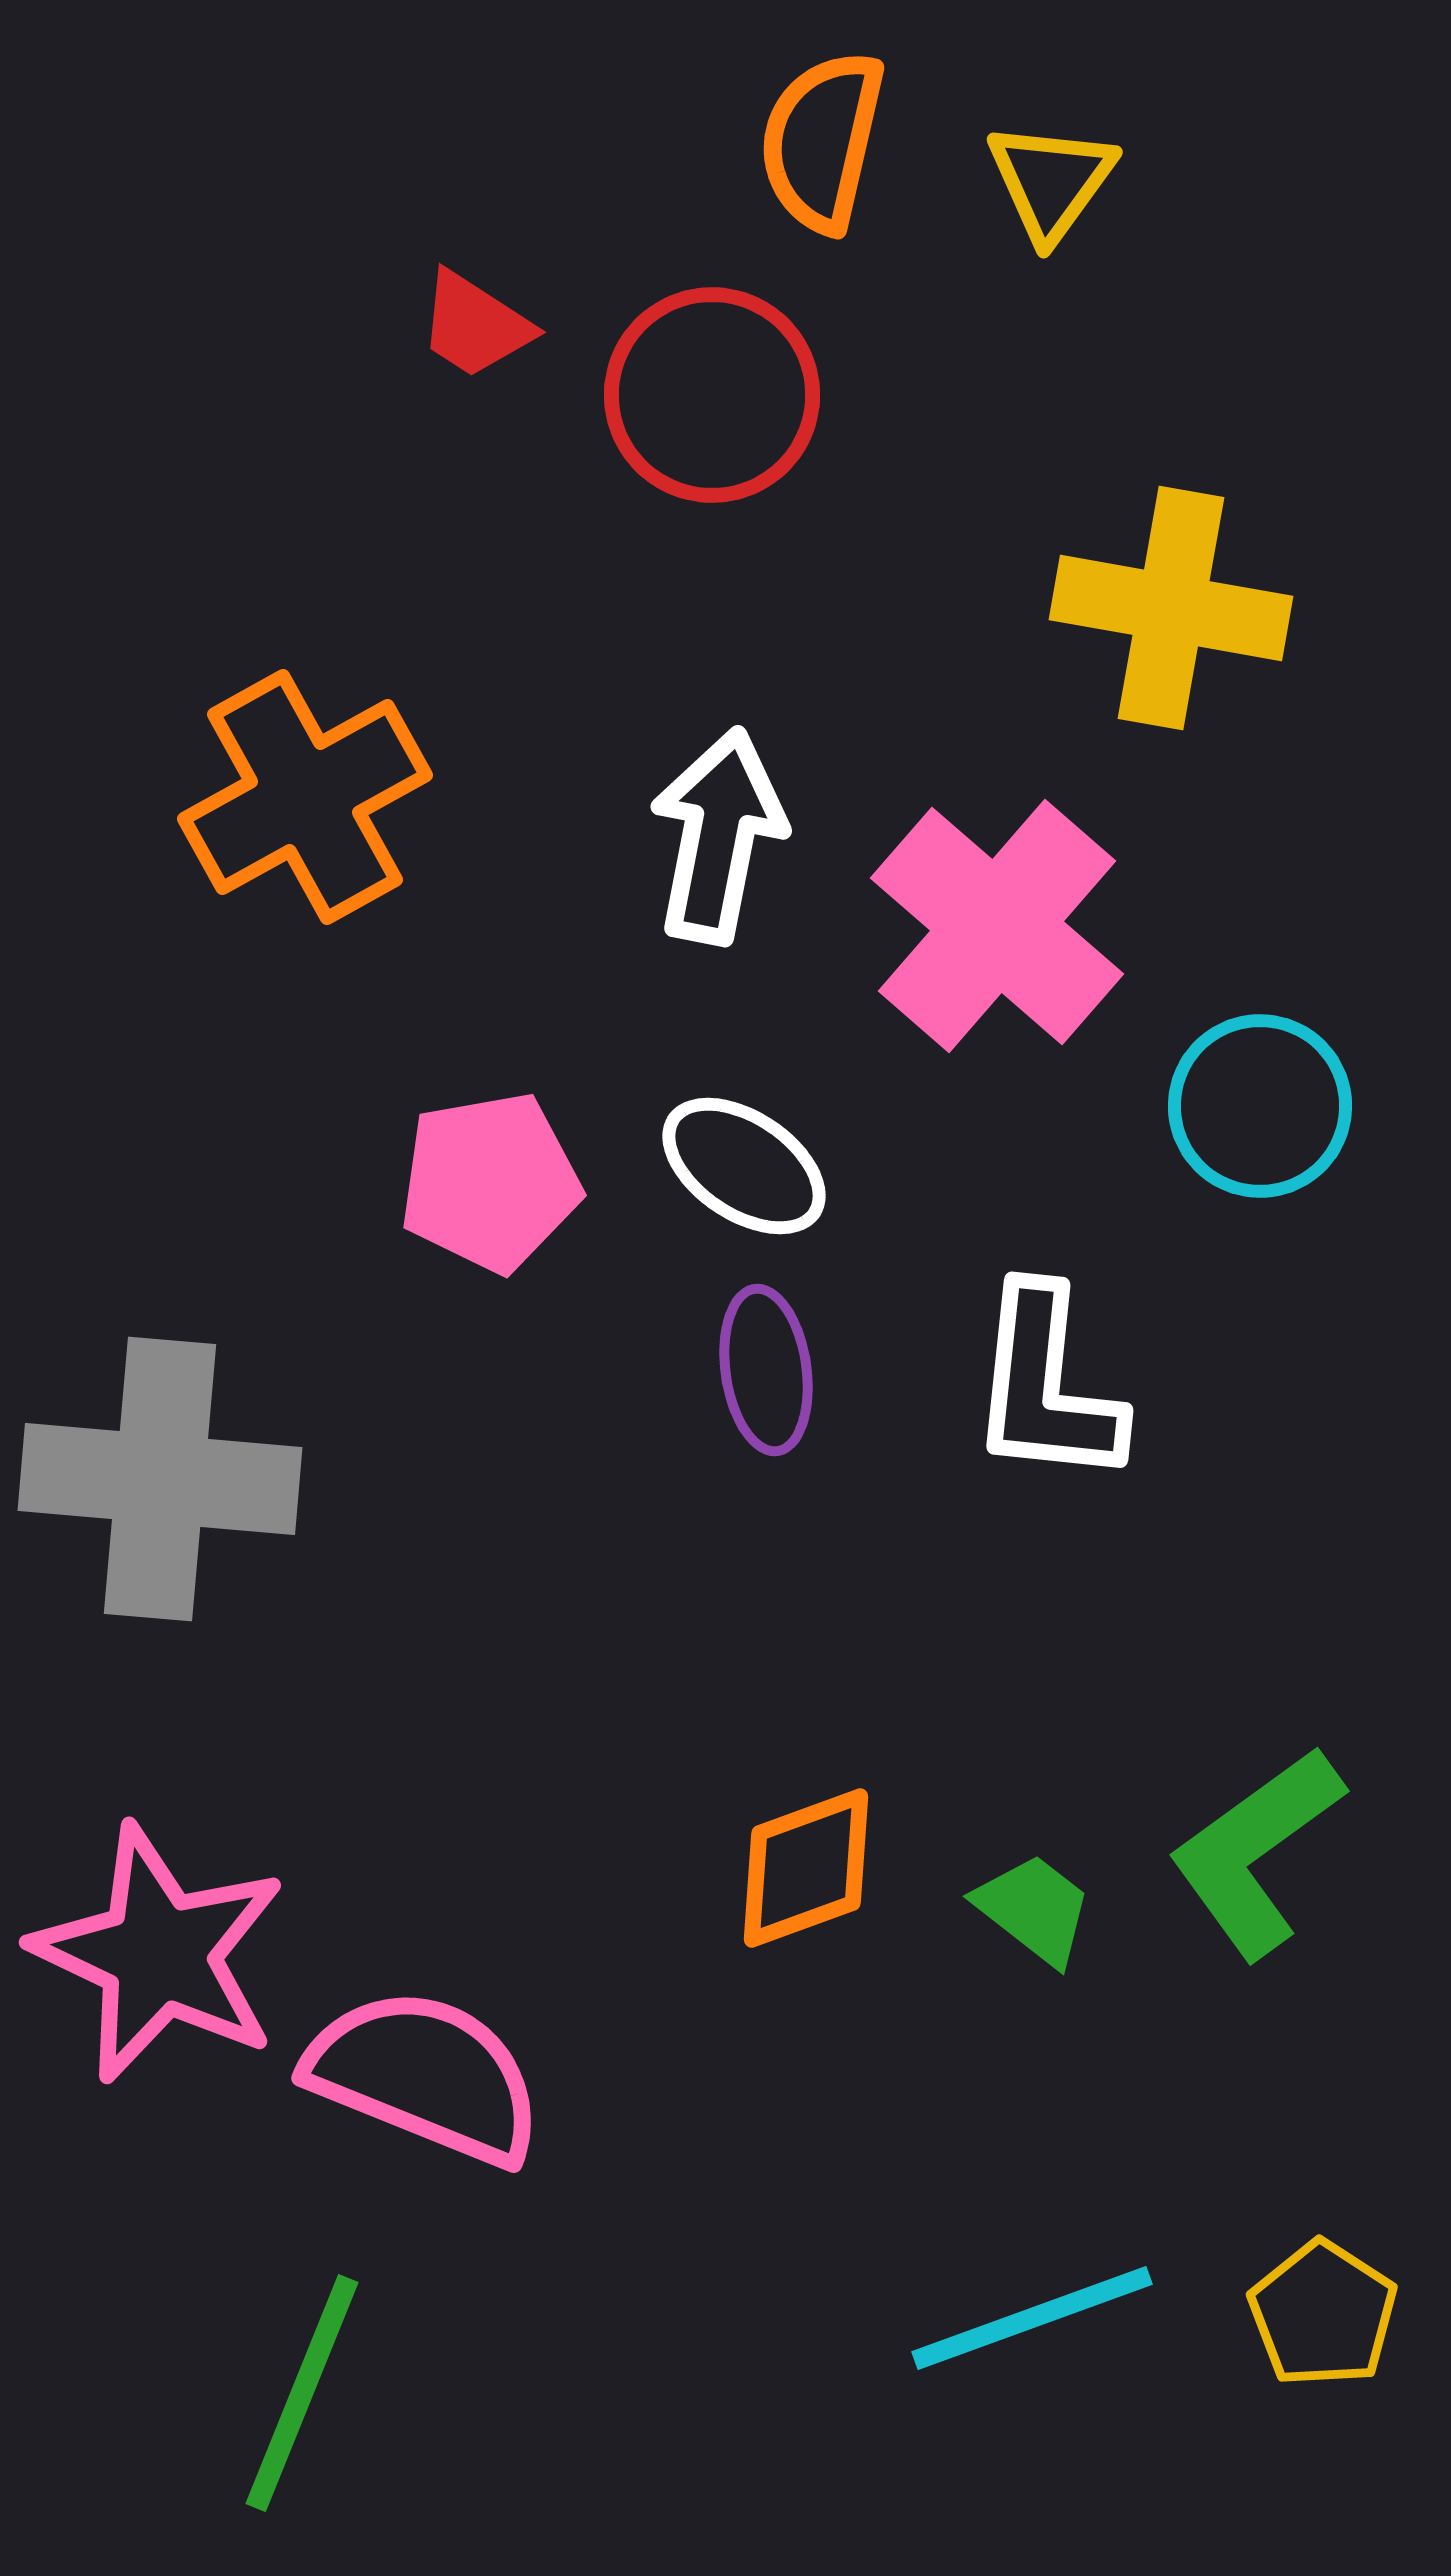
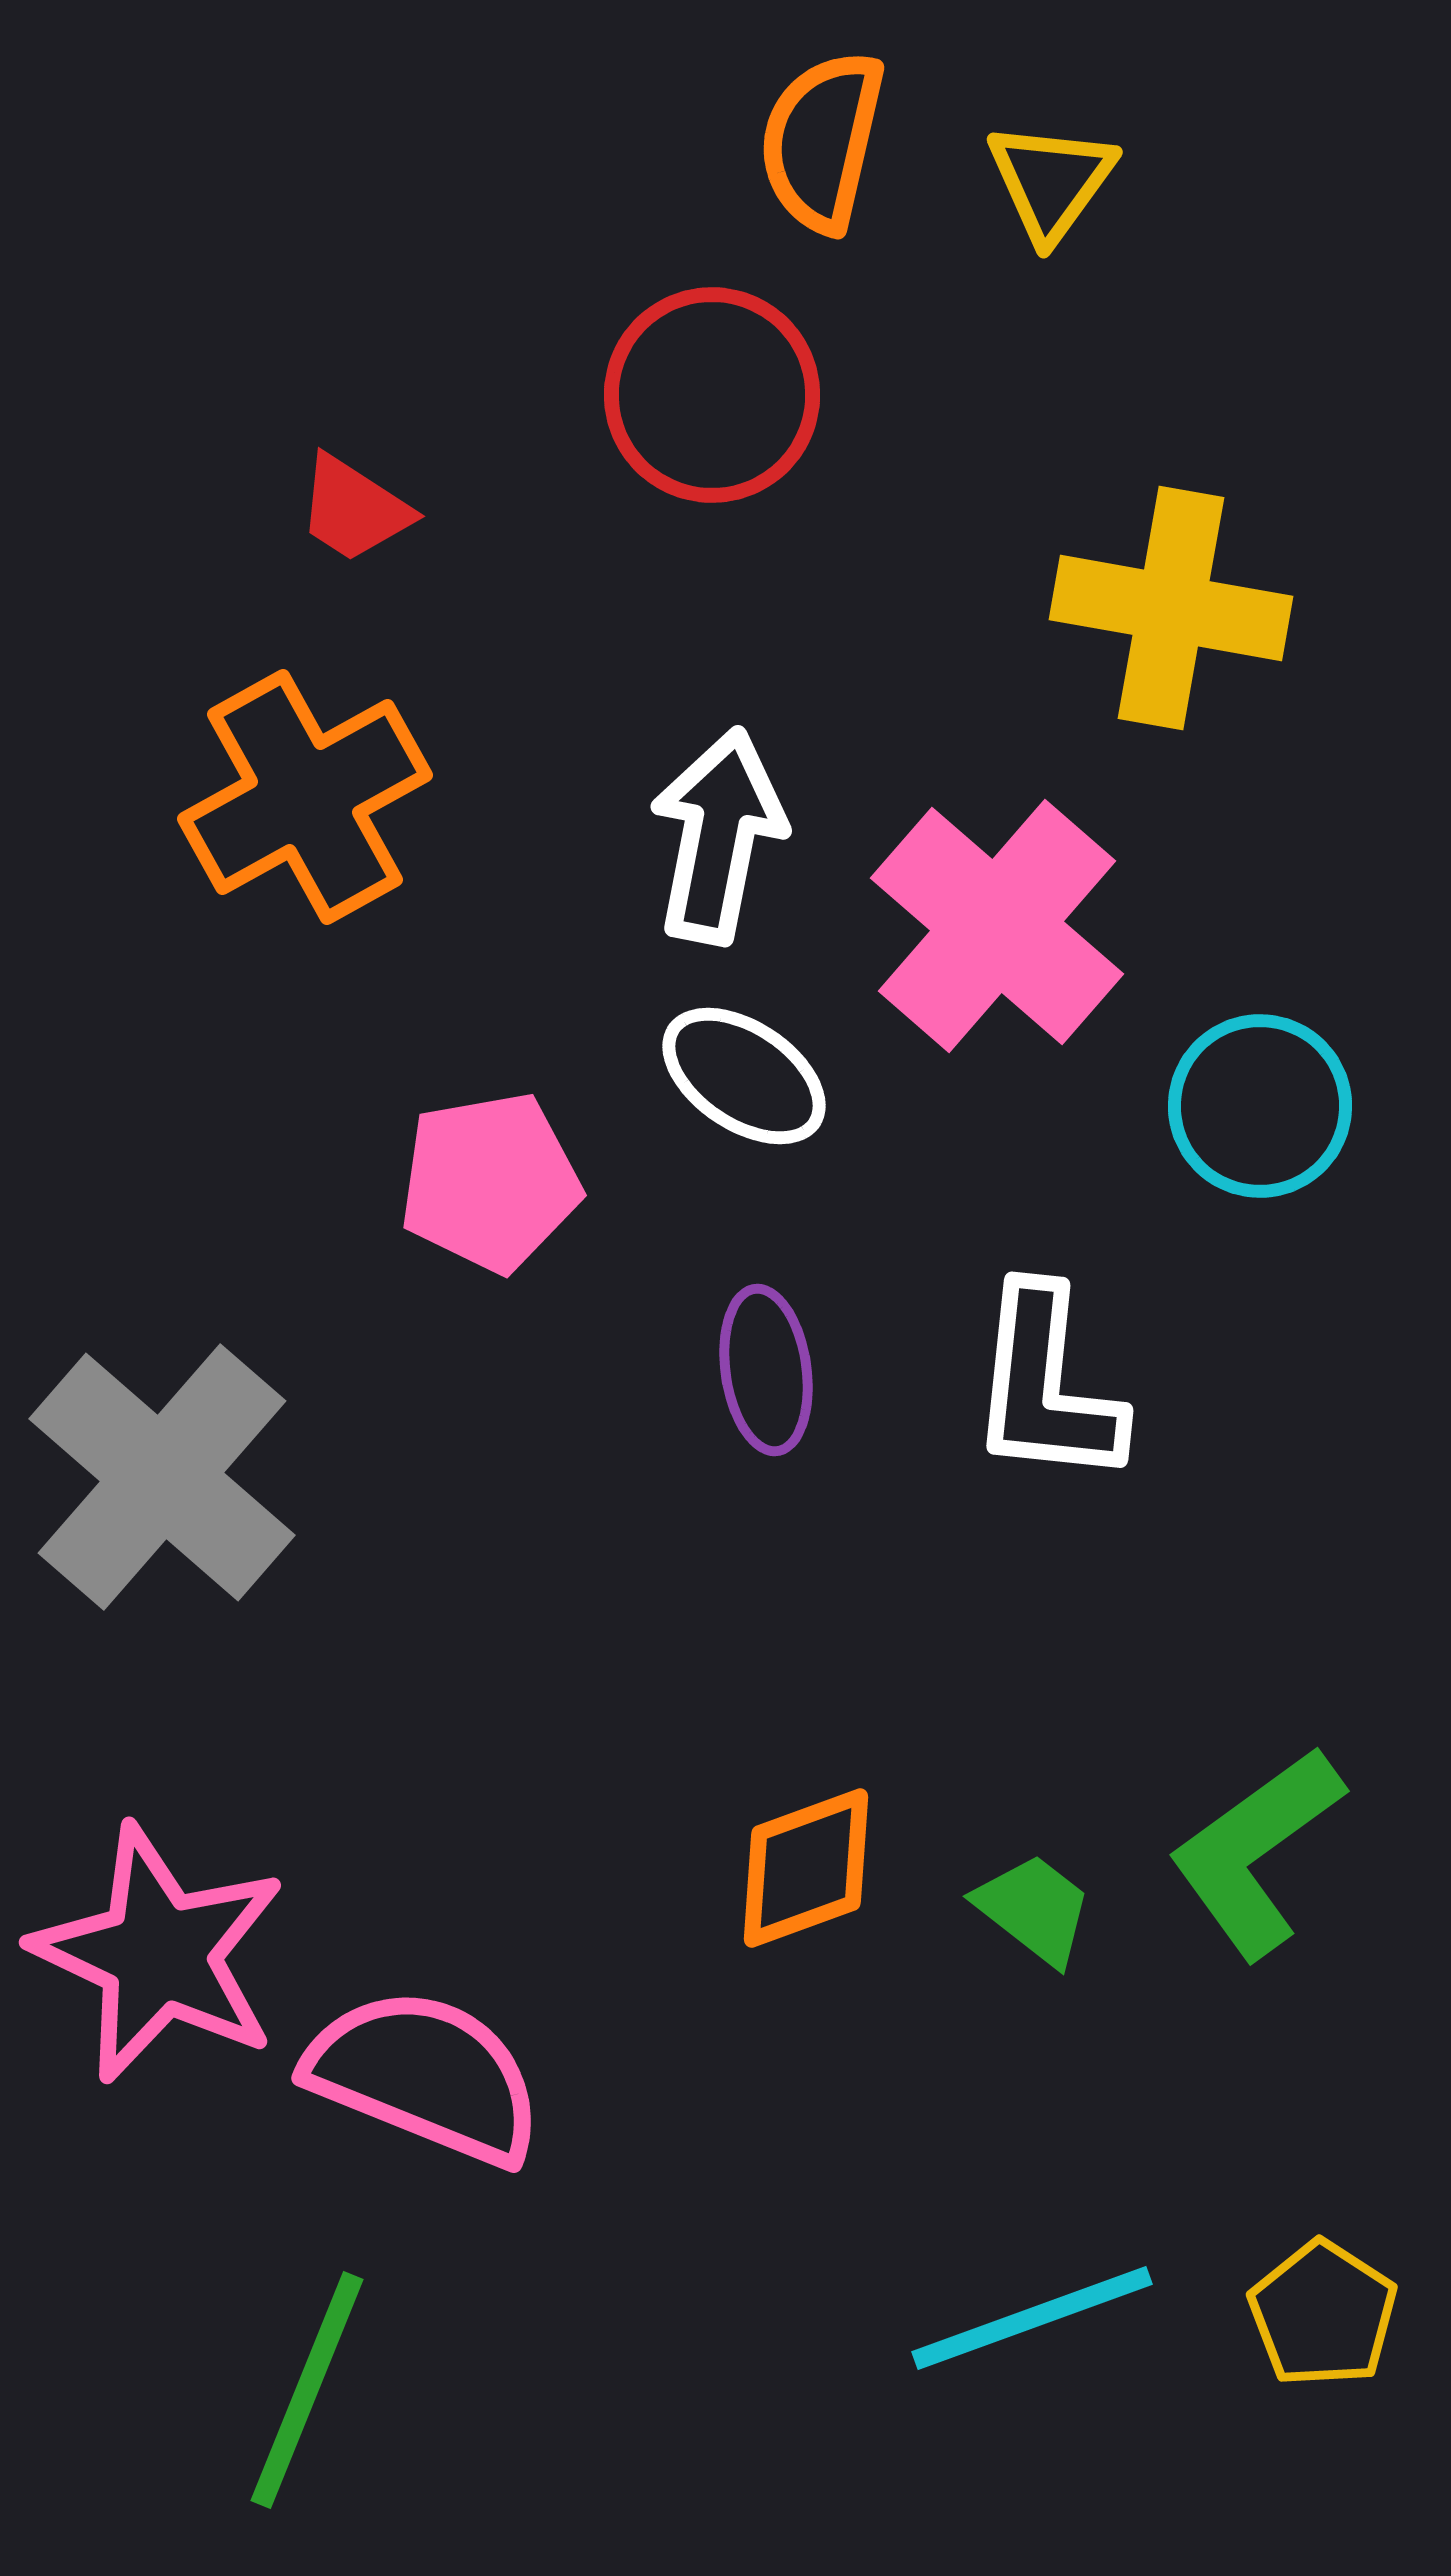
red trapezoid: moved 121 px left, 184 px down
white ellipse: moved 90 px up
gray cross: moved 2 px right, 2 px up; rotated 36 degrees clockwise
green line: moved 5 px right, 3 px up
